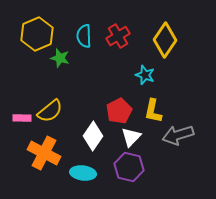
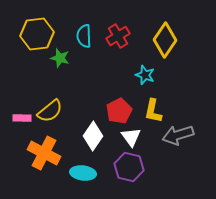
yellow hexagon: rotated 16 degrees clockwise
white triangle: rotated 20 degrees counterclockwise
